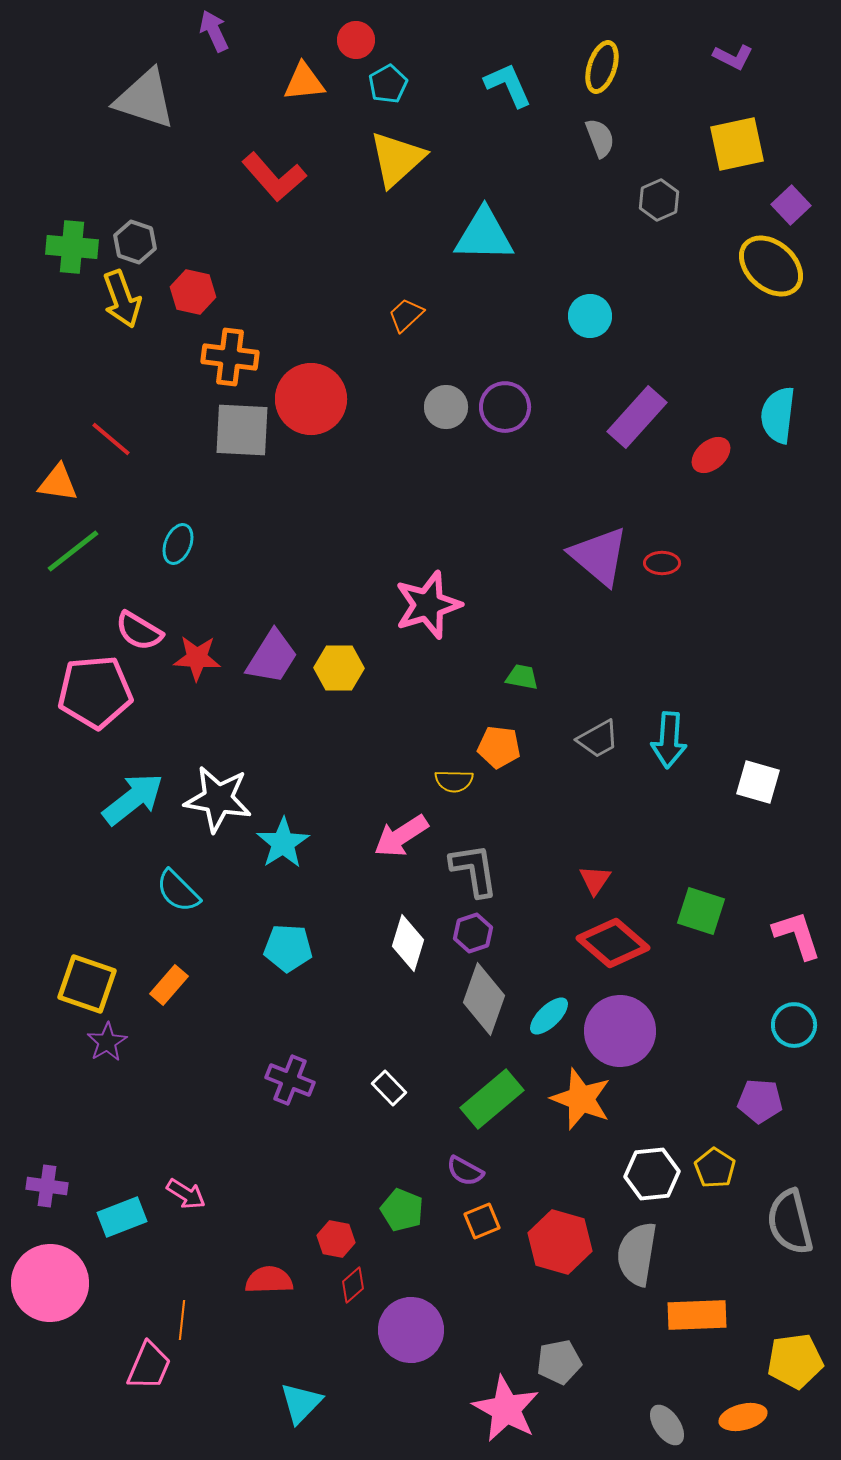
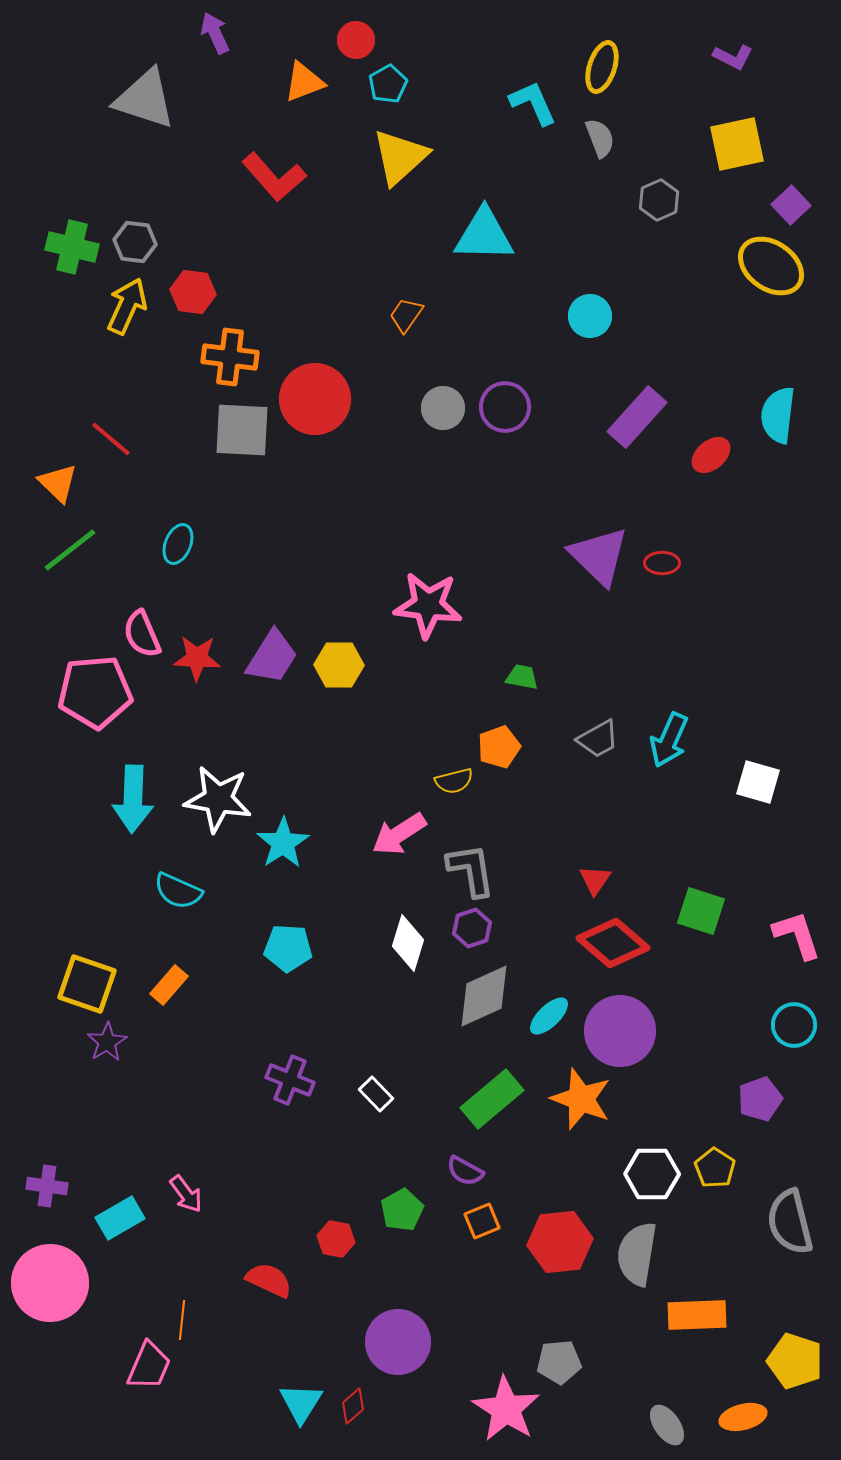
purple arrow at (214, 31): moved 1 px right, 2 px down
orange triangle at (304, 82): rotated 15 degrees counterclockwise
cyan L-shape at (508, 85): moved 25 px right, 18 px down
yellow triangle at (397, 159): moved 3 px right, 2 px up
gray hexagon at (135, 242): rotated 12 degrees counterclockwise
green cross at (72, 247): rotated 9 degrees clockwise
yellow ellipse at (771, 266): rotated 6 degrees counterclockwise
red hexagon at (193, 292): rotated 6 degrees counterclockwise
yellow arrow at (122, 299): moved 5 px right, 7 px down; rotated 136 degrees counterclockwise
orange trapezoid at (406, 315): rotated 12 degrees counterclockwise
red circle at (311, 399): moved 4 px right
gray circle at (446, 407): moved 3 px left, 1 px down
orange triangle at (58, 483): rotated 36 degrees clockwise
green line at (73, 551): moved 3 px left, 1 px up
purple triangle at (599, 556): rotated 4 degrees clockwise
pink star at (428, 605): rotated 24 degrees clockwise
pink semicircle at (139, 631): moved 3 px right, 3 px down; rotated 36 degrees clockwise
yellow hexagon at (339, 668): moved 3 px up
cyan arrow at (669, 740): rotated 20 degrees clockwise
orange pentagon at (499, 747): rotated 27 degrees counterclockwise
yellow semicircle at (454, 781): rotated 15 degrees counterclockwise
cyan arrow at (133, 799): rotated 130 degrees clockwise
pink arrow at (401, 836): moved 2 px left, 2 px up
gray L-shape at (474, 870): moved 3 px left
cyan semicircle at (178, 891): rotated 21 degrees counterclockwise
purple hexagon at (473, 933): moved 1 px left, 5 px up
gray diamond at (484, 999): moved 3 px up; rotated 46 degrees clockwise
white rectangle at (389, 1088): moved 13 px left, 6 px down
purple pentagon at (760, 1101): moved 2 px up; rotated 24 degrees counterclockwise
white hexagon at (652, 1174): rotated 6 degrees clockwise
pink arrow at (186, 1194): rotated 21 degrees clockwise
green pentagon at (402, 1210): rotated 21 degrees clockwise
cyan rectangle at (122, 1217): moved 2 px left, 1 px down; rotated 9 degrees counterclockwise
red hexagon at (560, 1242): rotated 22 degrees counterclockwise
red semicircle at (269, 1280): rotated 27 degrees clockwise
red diamond at (353, 1285): moved 121 px down
purple circle at (411, 1330): moved 13 px left, 12 px down
yellow pentagon at (795, 1361): rotated 26 degrees clockwise
gray pentagon at (559, 1362): rotated 6 degrees clockwise
cyan triangle at (301, 1403): rotated 12 degrees counterclockwise
pink star at (506, 1409): rotated 4 degrees clockwise
